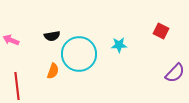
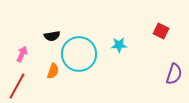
pink arrow: moved 11 px right, 14 px down; rotated 91 degrees clockwise
purple semicircle: moved 1 px left, 1 px down; rotated 25 degrees counterclockwise
red line: rotated 36 degrees clockwise
